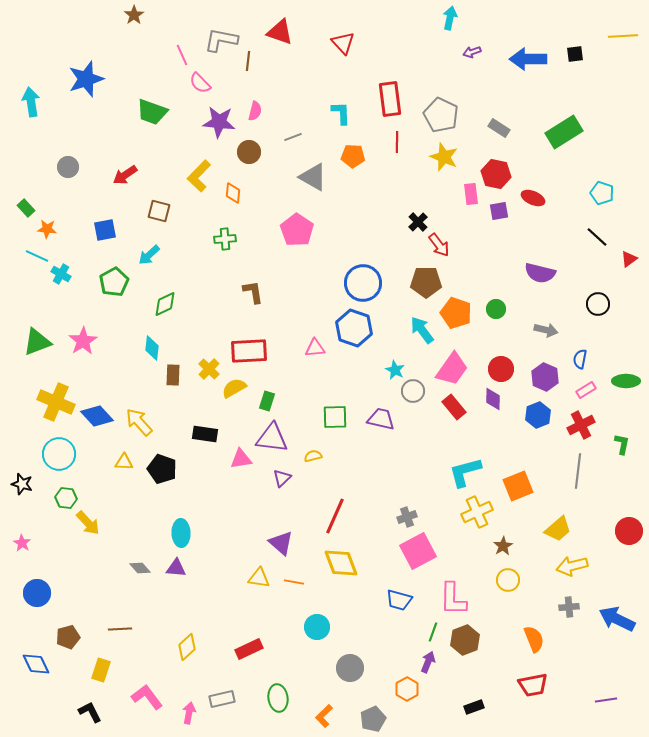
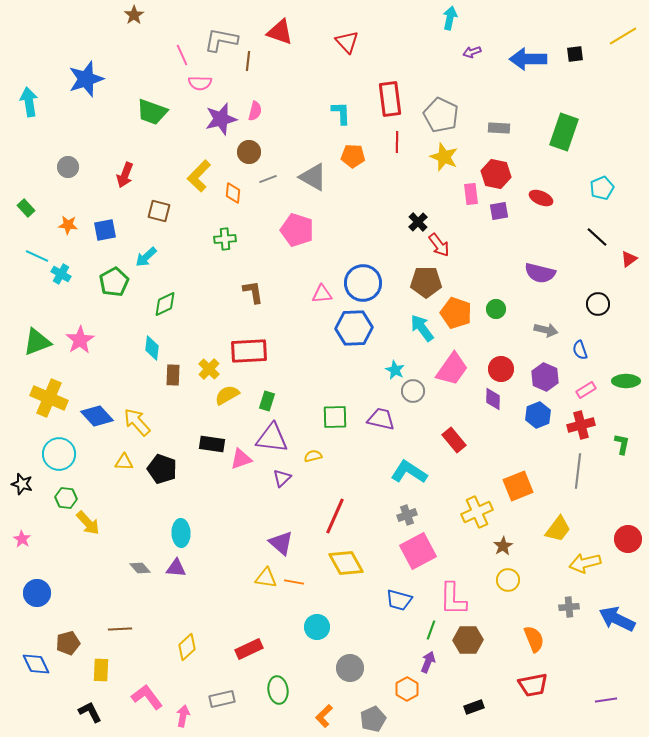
yellow line at (623, 36): rotated 28 degrees counterclockwise
red triangle at (343, 43): moved 4 px right, 1 px up
pink semicircle at (200, 83): rotated 45 degrees counterclockwise
cyan arrow at (31, 102): moved 2 px left
purple star at (219, 122): moved 2 px right, 3 px up; rotated 20 degrees counterclockwise
gray rectangle at (499, 128): rotated 30 degrees counterclockwise
green rectangle at (564, 132): rotated 39 degrees counterclockwise
gray line at (293, 137): moved 25 px left, 42 px down
red arrow at (125, 175): rotated 35 degrees counterclockwise
cyan pentagon at (602, 193): moved 5 px up; rotated 30 degrees clockwise
red ellipse at (533, 198): moved 8 px right
orange star at (47, 229): moved 21 px right, 4 px up
pink pentagon at (297, 230): rotated 16 degrees counterclockwise
cyan arrow at (149, 255): moved 3 px left, 2 px down
blue hexagon at (354, 328): rotated 21 degrees counterclockwise
cyan arrow at (422, 330): moved 2 px up
pink star at (83, 341): moved 3 px left, 1 px up
pink triangle at (315, 348): moved 7 px right, 54 px up
blue semicircle at (580, 359): moved 9 px up; rotated 30 degrees counterclockwise
yellow semicircle at (234, 388): moved 7 px left, 7 px down
yellow cross at (56, 402): moved 7 px left, 4 px up
red rectangle at (454, 407): moved 33 px down
yellow arrow at (139, 422): moved 2 px left
red cross at (581, 425): rotated 12 degrees clockwise
black rectangle at (205, 434): moved 7 px right, 10 px down
pink triangle at (241, 459): rotated 10 degrees counterclockwise
cyan L-shape at (465, 472): moved 56 px left; rotated 48 degrees clockwise
gray cross at (407, 517): moved 2 px up
yellow trapezoid at (558, 529): rotated 12 degrees counterclockwise
red circle at (629, 531): moved 1 px left, 8 px down
pink star at (22, 543): moved 4 px up
yellow diamond at (341, 563): moved 5 px right; rotated 9 degrees counterclockwise
yellow arrow at (572, 566): moved 13 px right, 3 px up
yellow triangle at (259, 578): moved 7 px right
green line at (433, 632): moved 2 px left, 2 px up
brown pentagon at (68, 637): moved 6 px down
brown hexagon at (465, 640): moved 3 px right; rotated 20 degrees clockwise
yellow rectangle at (101, 670): rotated 15 degrees counterclockwise
green ellipse at (278, 698): moved 8 px up
pink arrow at (189, 713): moved 6 px left, 3 px down
